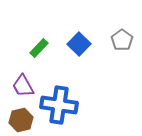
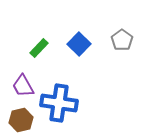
blue cross: moved 2 px up
